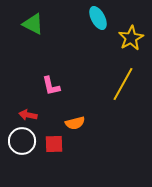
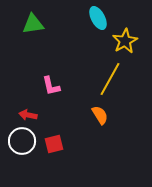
green triangle: rotated 35 degrees counterclockwise
yellow star: moved 6 px left, 3 px down
yellow line: moved 13 px left, 5 px up
orange semicircle: moved 25 px right, 8 px up; rotated 108 degrees counterclockwise
red square: rotated 12 degrees counterclockwise
